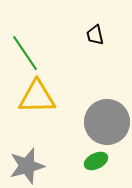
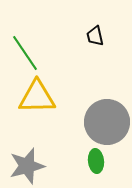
black trapezoid: moved 1 px down
green ellipse: rotated 70 degrees counterclockwise
